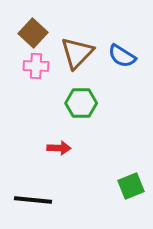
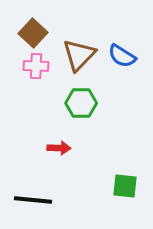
brown triangle: moved 2 px right, 2 px down
green square: moved 6 px left; rotated 28 degrees clockwise
